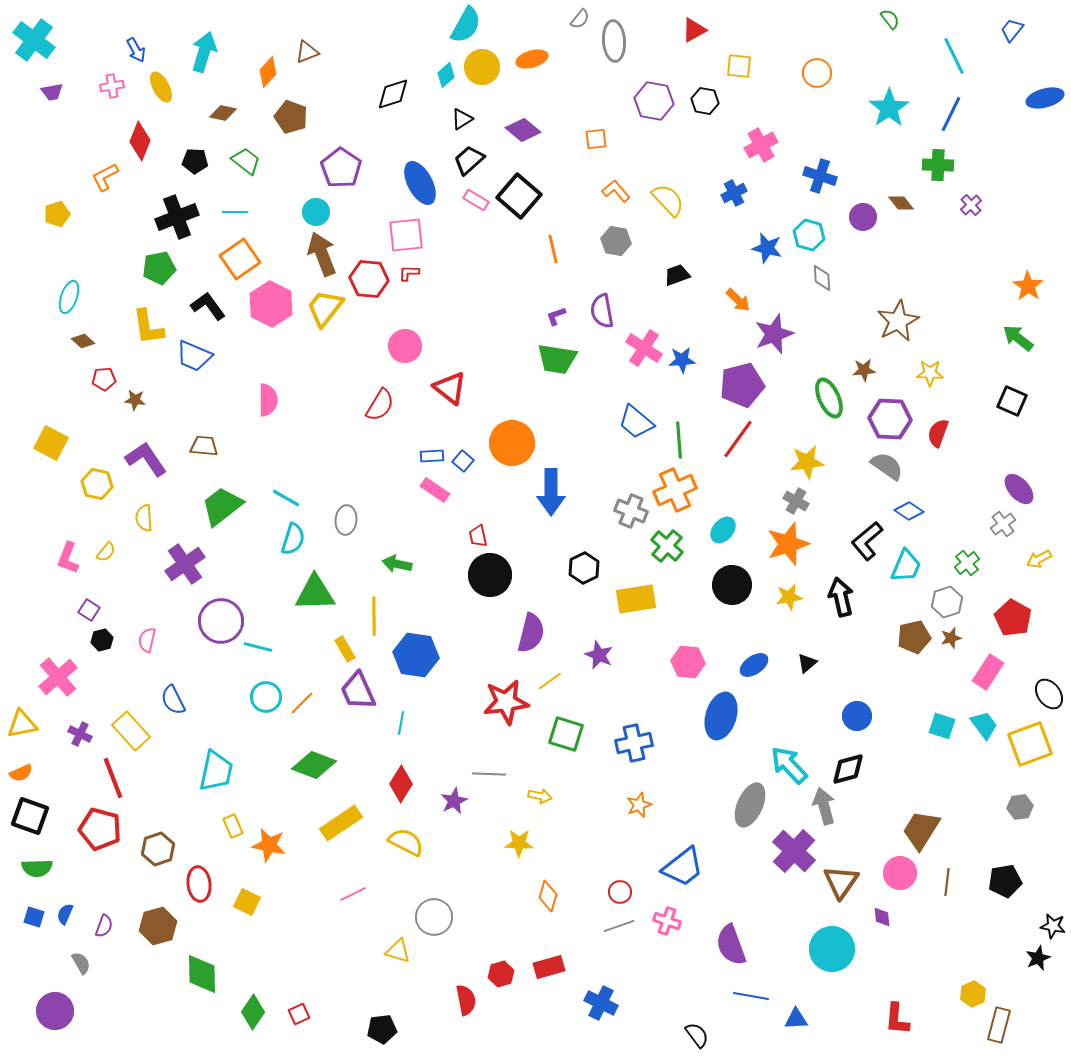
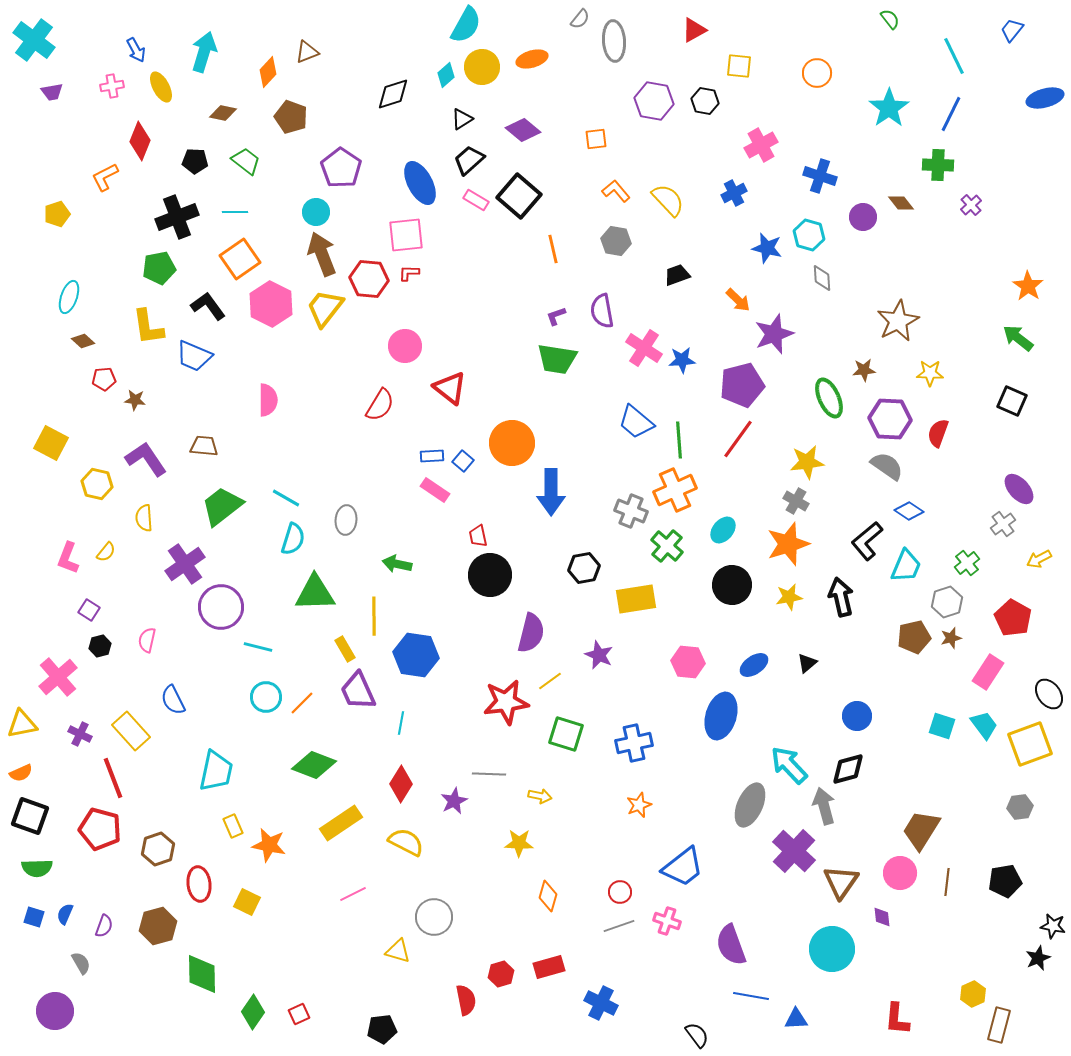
black hexagon at (584, 568): rotated 16 degrees clockwise
purple circle at (221, 621): moved 14 px up
black hexagon at (102, 640): moved 2 px left, 6 px down
